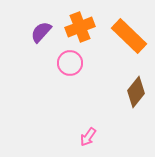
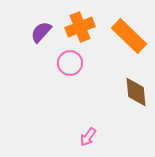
brown diamond: rotated 44 degrees counterclockwise
